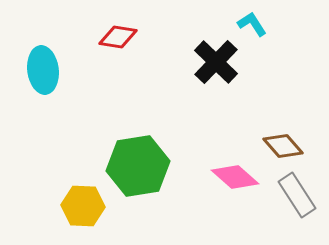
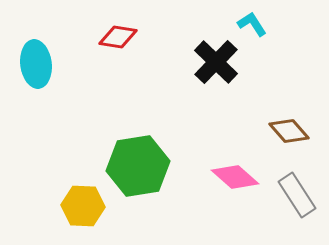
cyan ellipse: moved 7 px left, 6 px up
brown diamond: moved 6 px right, 15 px up
